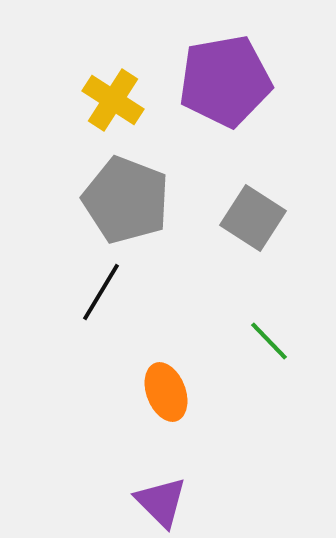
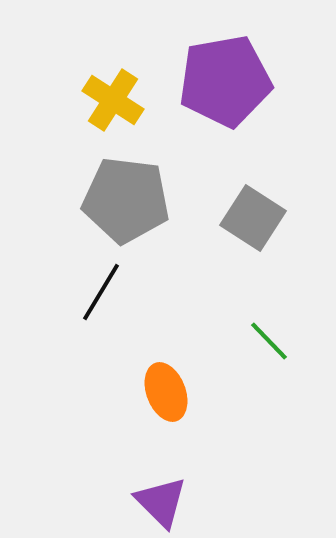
gray pentagon: rotated 14 degrees counterclockwise
